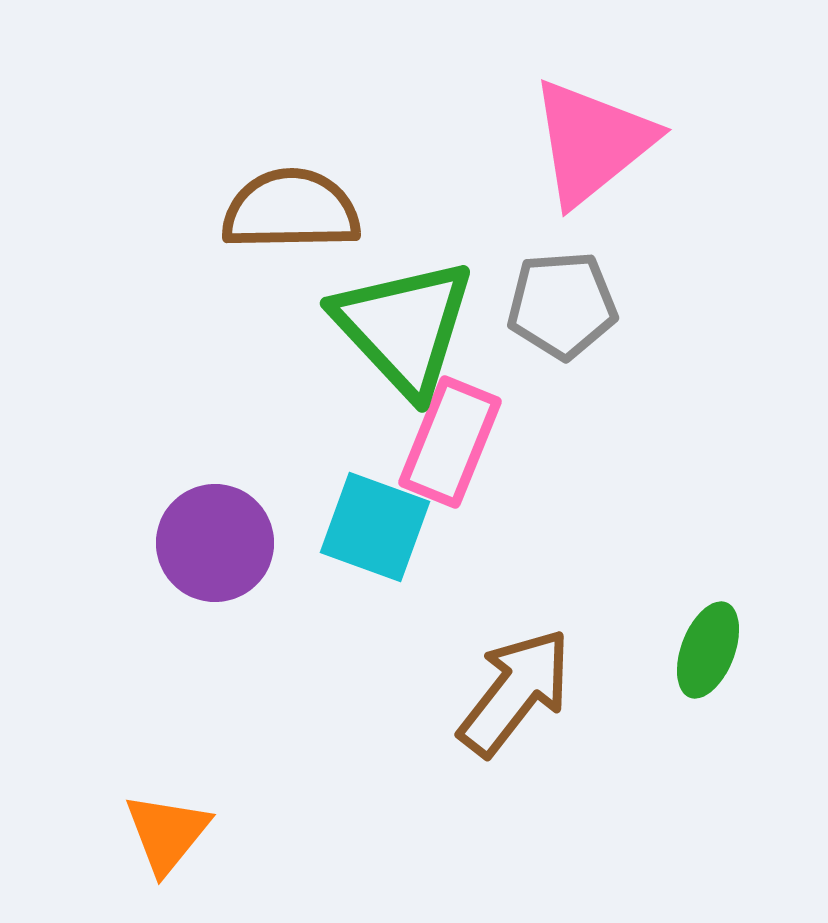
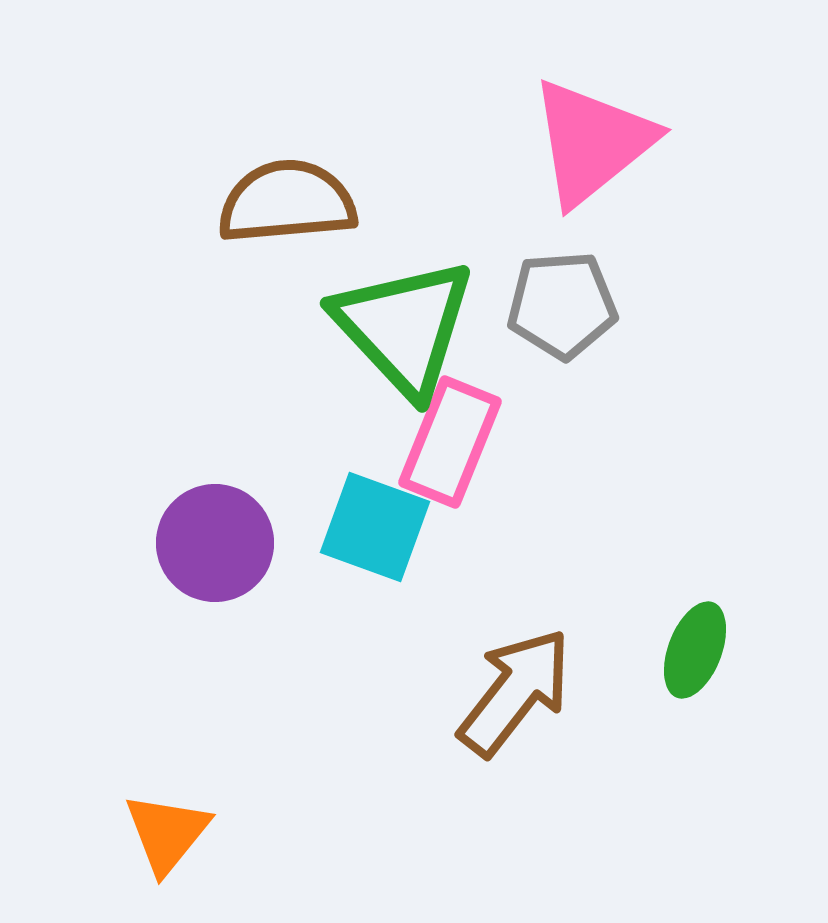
brown semicircle: moved 4 px left, 8 px up; rotated 4 degrees counterclockwise
green ellipse: moved 13 px left
